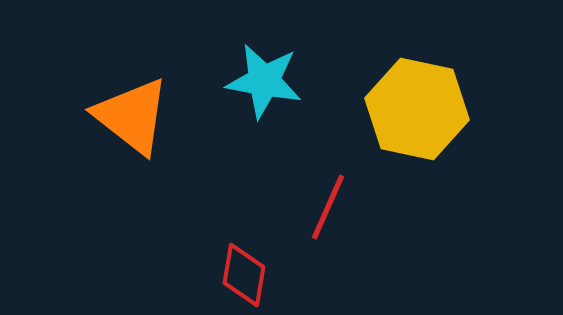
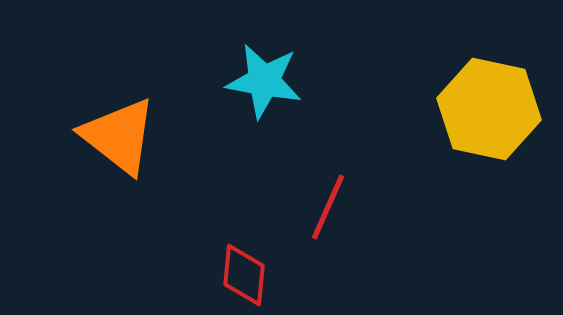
yellow hexagon: moved 72 px right
orange triangle: moved 13 px left, 20 px down
red diamond: rotated 4 degrees counterclockwise
